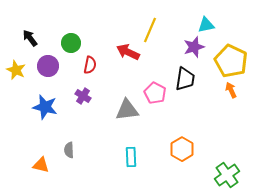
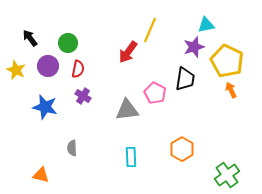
green circle: moved 3 px left
red arrow: rotated 80 degrees counterclockwise
yellow pentagon: moved 4 px left
red semicircle: moved 12 px left, 4 px down
gray semicircle: moved 3 px right, 2 px up
orange triangle: moved 10 px down
